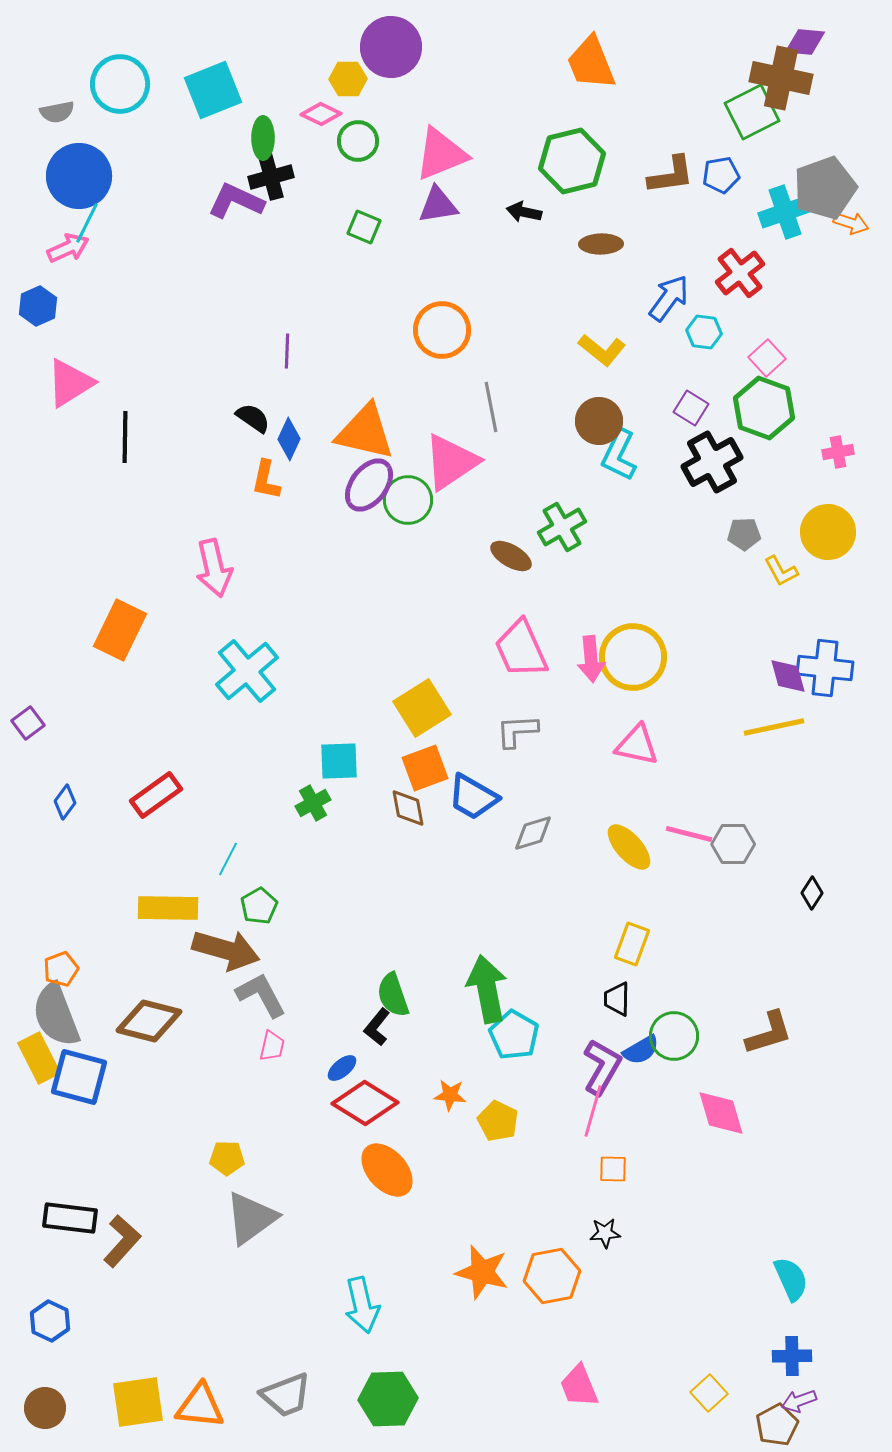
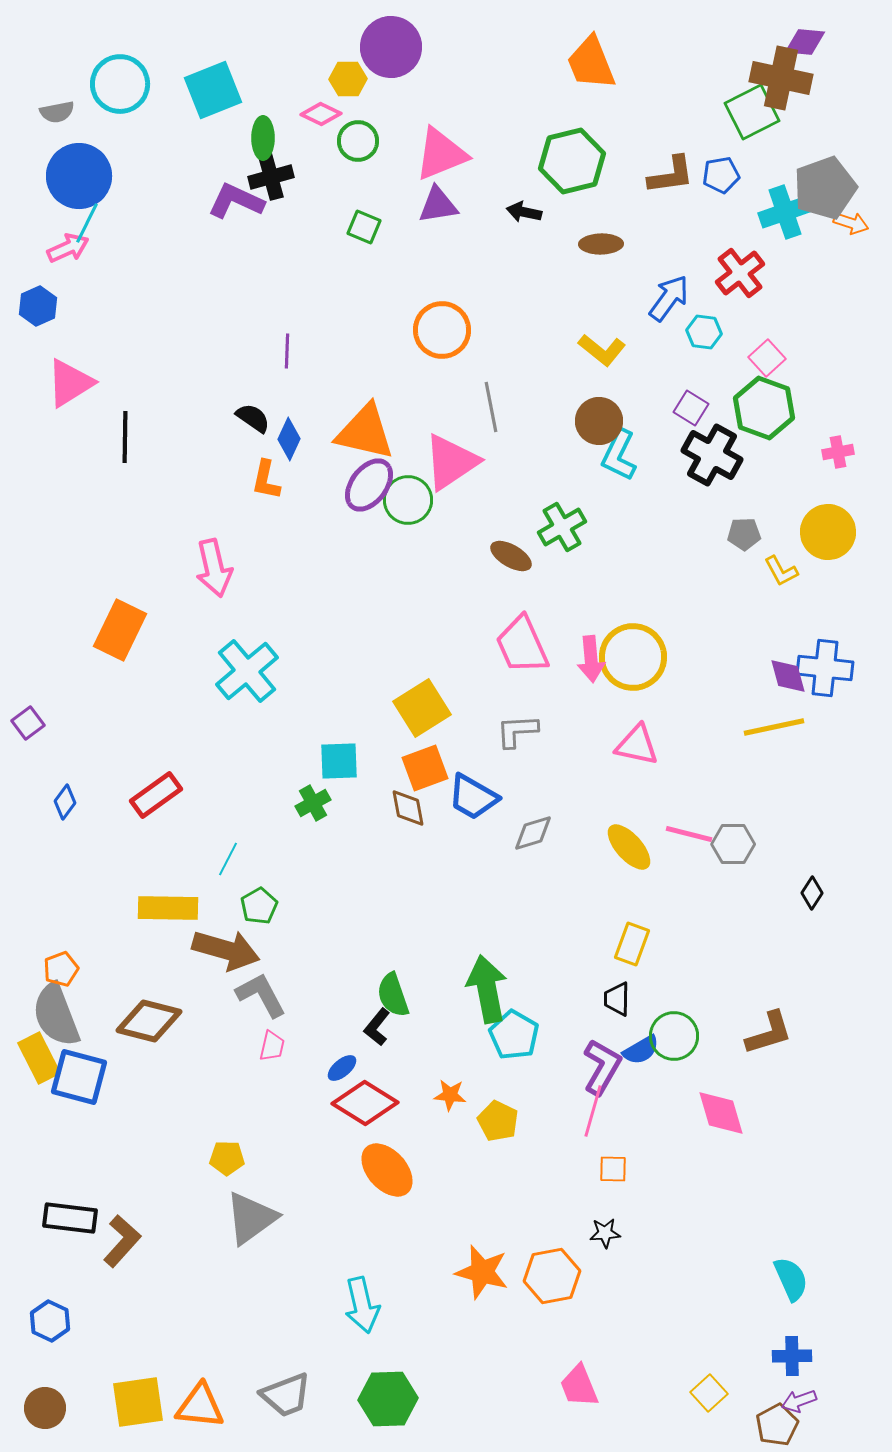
black cross at (712, 462): moved 7 px up; rotated 32 degrees counterclockwise
pink trapezoid at (521, 649): moved 1 px right, 4 px up
